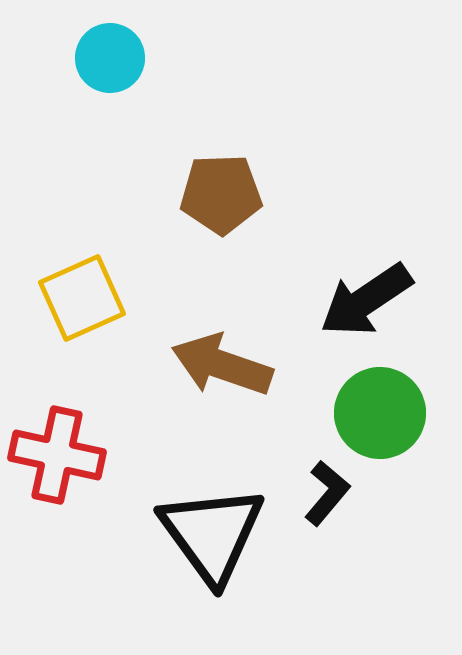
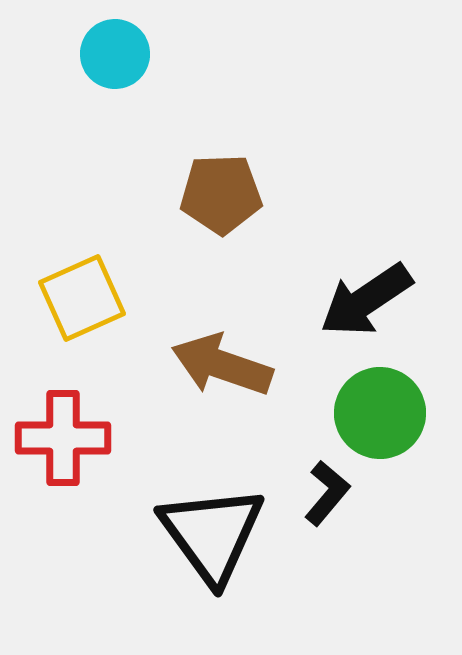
cyan circle: moved 5 px right, 4 px up
red cross: moved 6 px right, 17 px up; rotated 12 degrees counterclockwise
